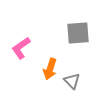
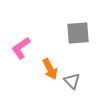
orange arrow: rotated 45 degrees counterclockwise
